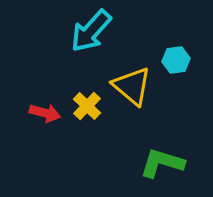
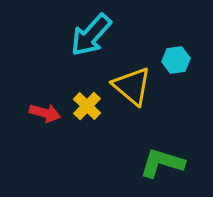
cyan arrow: moved 4 px down
